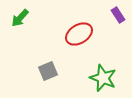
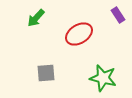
green arrow: moved 16 px right
gray square: moved 2 px left, 2 px down; rotated 18 degrees clockwise
green star: rotated 8 degrees counterclockwise
